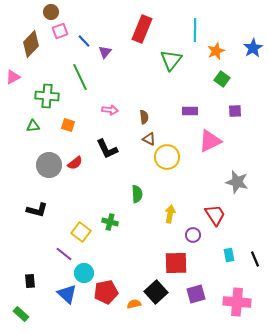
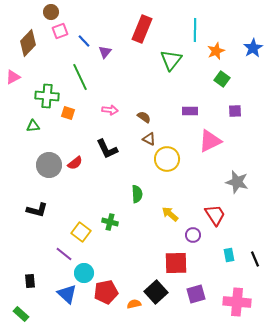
brown diamond at (31, 44): moved 3 px left, 1 px up
brown semicircle at (144, 117): rotated 48 degrees counterclockwise
orange square at (68, 125): moved 12 px up
yellow circle at (167, 157): moved 2 px down
yellow arrow at (170, 214): rotated 60 degrees counterclockwise
